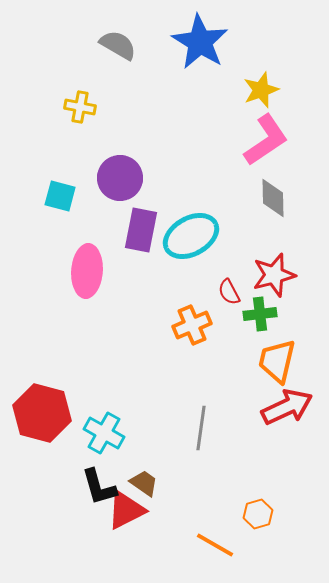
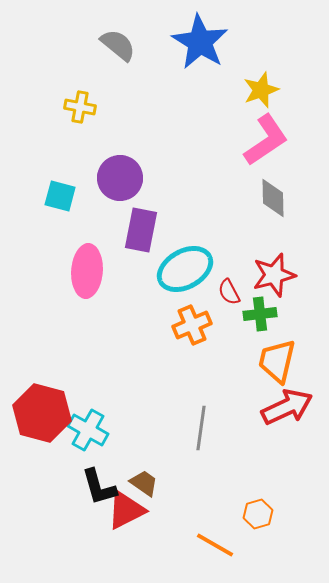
gray semicircle: rotated 9 degrees clockwise
cyan ellipse: moved 6 px left, 33 px down
cyan cross: moved 16 px left, 3 px up
